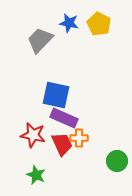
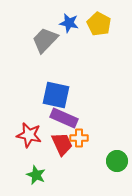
gray trapezoid: moved 5 px right
red star: moved 4 px left
